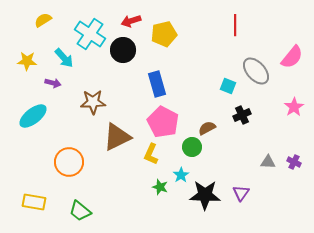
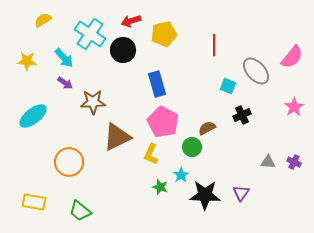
red line: moved 21 px left, 20 px down
purple arrow: moved 12 px right; rotated 21 degrees clockwise
